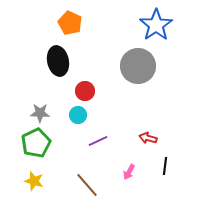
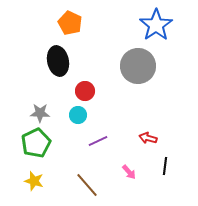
pink arrow: rotated 70 degrees counterclockwise
